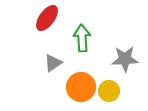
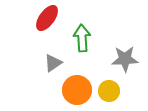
orange circle: moved 4 px left, 3 px down
